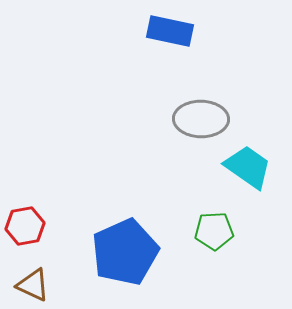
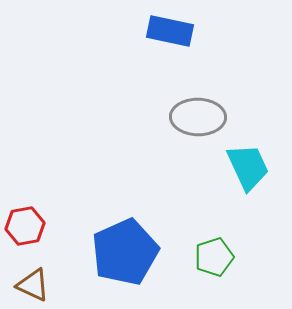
gray ellipse: moved 3 px left, 2 px up
cyan trapezoid: rotated 30 degrees clockwise
green pentagon: moved 26 px down; rotated 15 degrees counterclockwise
